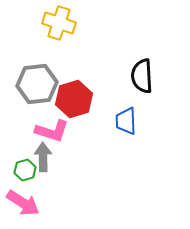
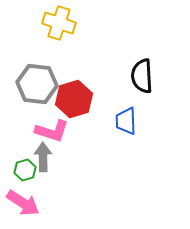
gray hexagon: rotated 12 degrees clockwise
